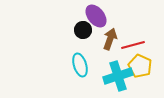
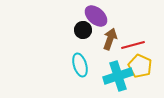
purple ellipse: rotated 10 degrees counterclockwise
